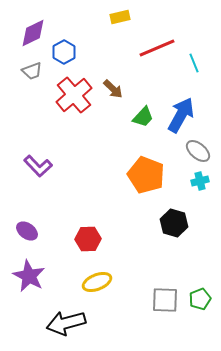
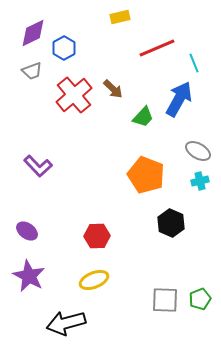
blue hexagon: moved 4 px up
blue arrow: moved 2 px left, 16 px up
gray ellipse: rotated 10 degrees counterclockwise
black hexagon: moved 3 px left; rotated 8 degrees clockwise
red hexagon: moved 9 px right, 3 px up
yellow ellipse: moved 3 px left, 2 px up
